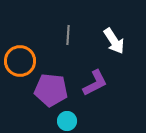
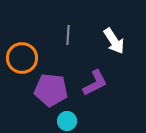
orange circle: moved 2 px right, 3 px up
